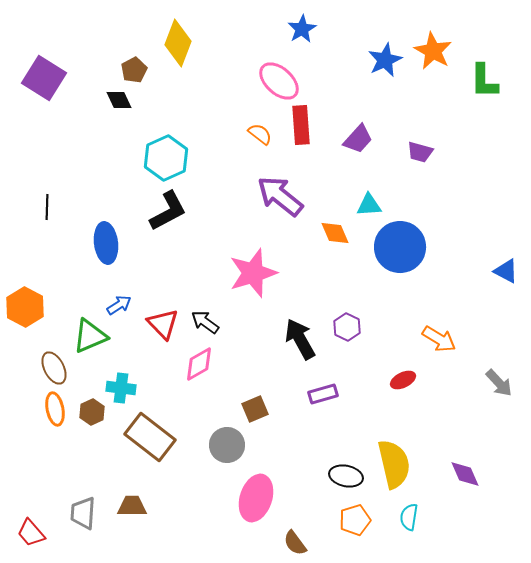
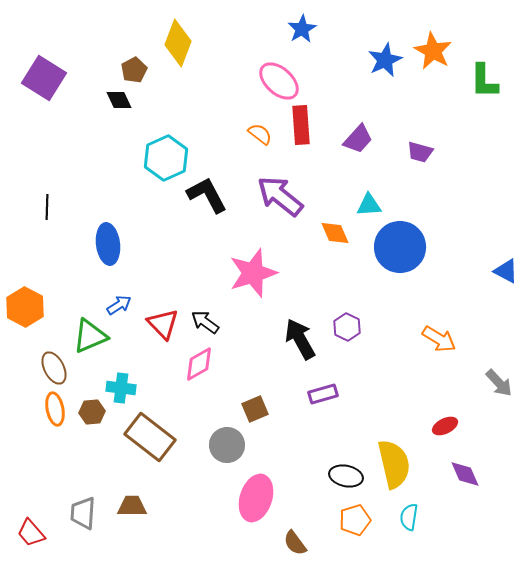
black L-shape at (168, 211): moved 39 px right, 16 px up; rotated 90 degrees counterclockwise
blue ellipse at (106, 243): moved 2 px right, 1 px down
red ellipse at (403, 380): moved 42 px right, 46 px down
brown hexagon at (92, 412): rotated 20 degrees clockwise
